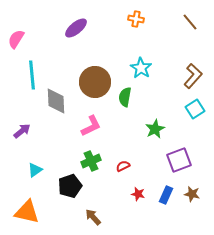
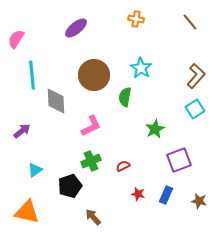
brown L-shape: moved 3 px right
brown circle: moved 1 px left, 7 px up
brown star: moved 7 px right, 7 px down
